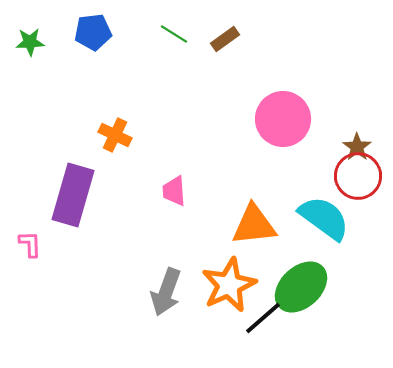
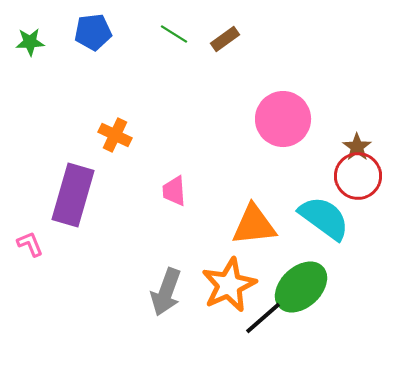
pink L-shape: rotated 20 degrees counterclockwise
